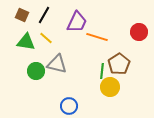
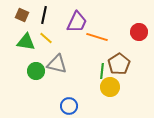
black line: rotated 18 degrees counterclockwise
